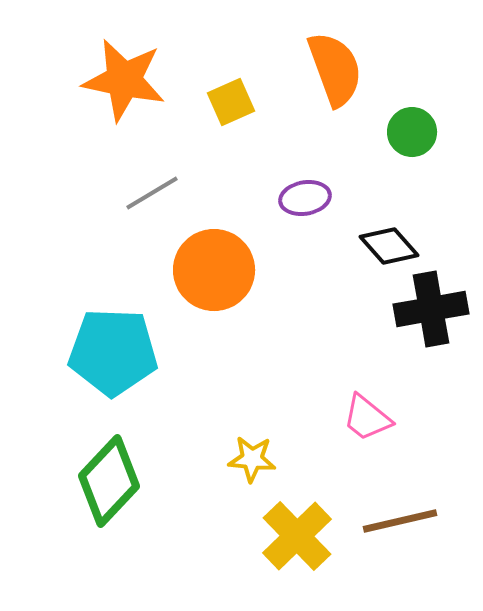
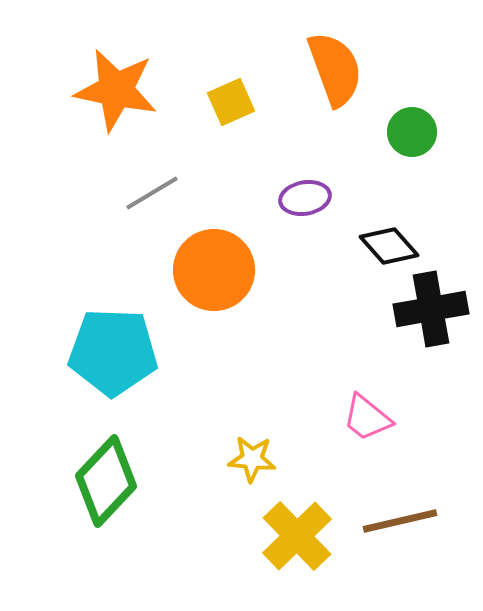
orange star: moved 8 px left, 10 px down
green diamond: moved 3 px left
